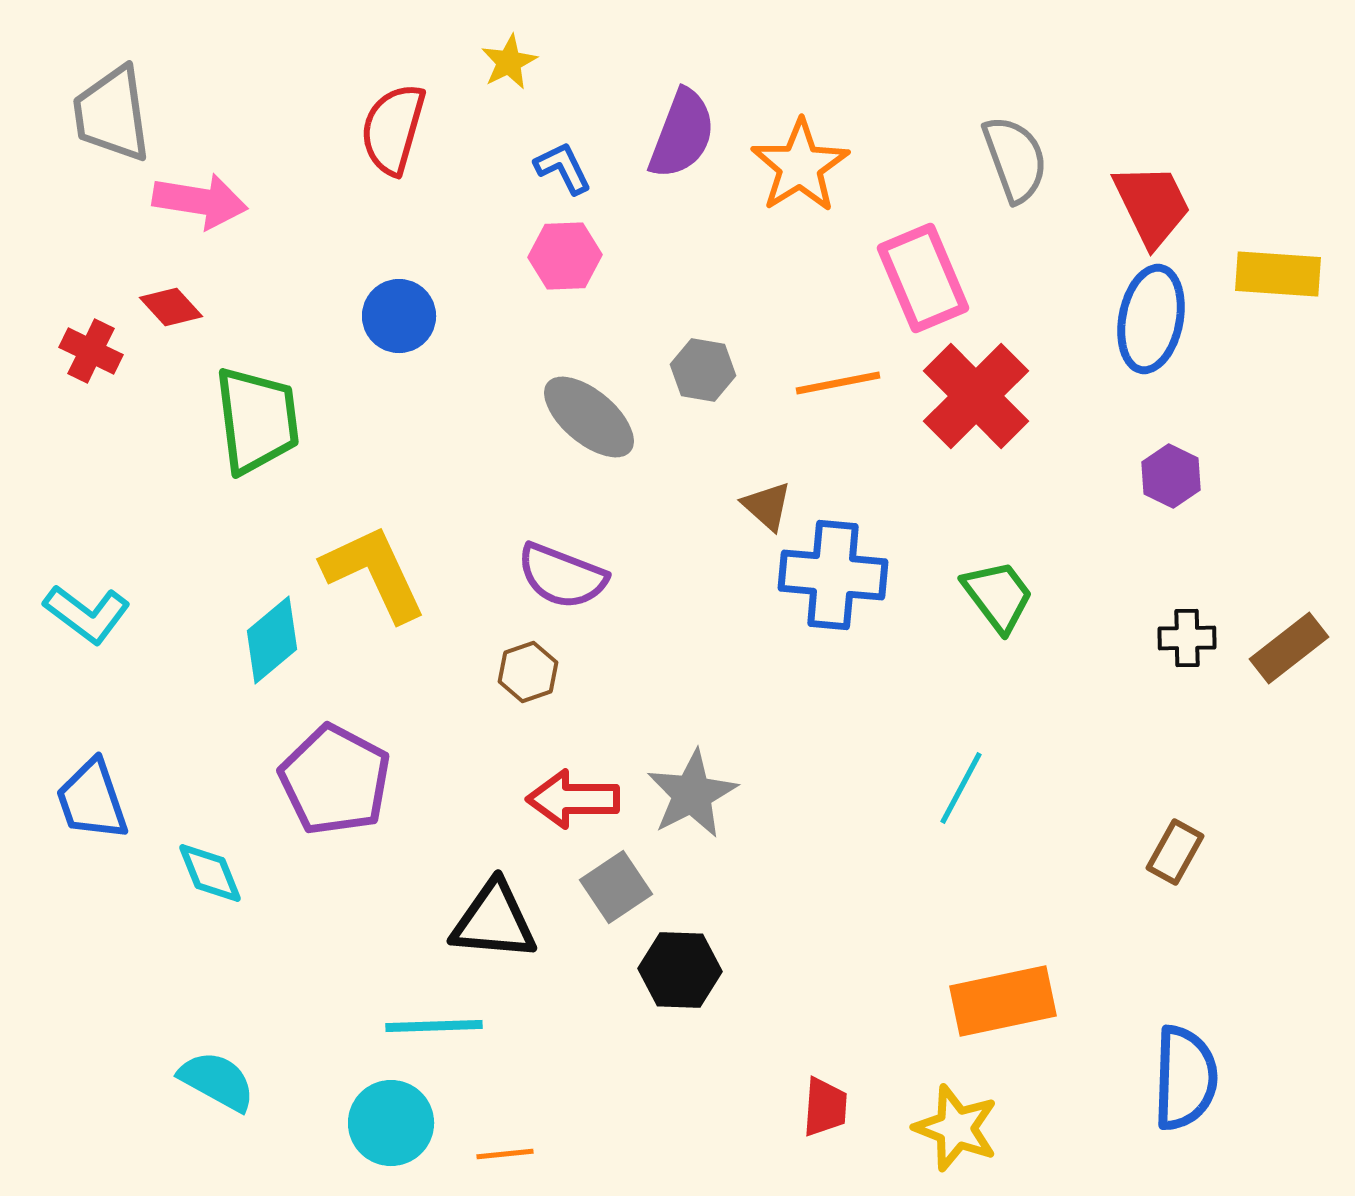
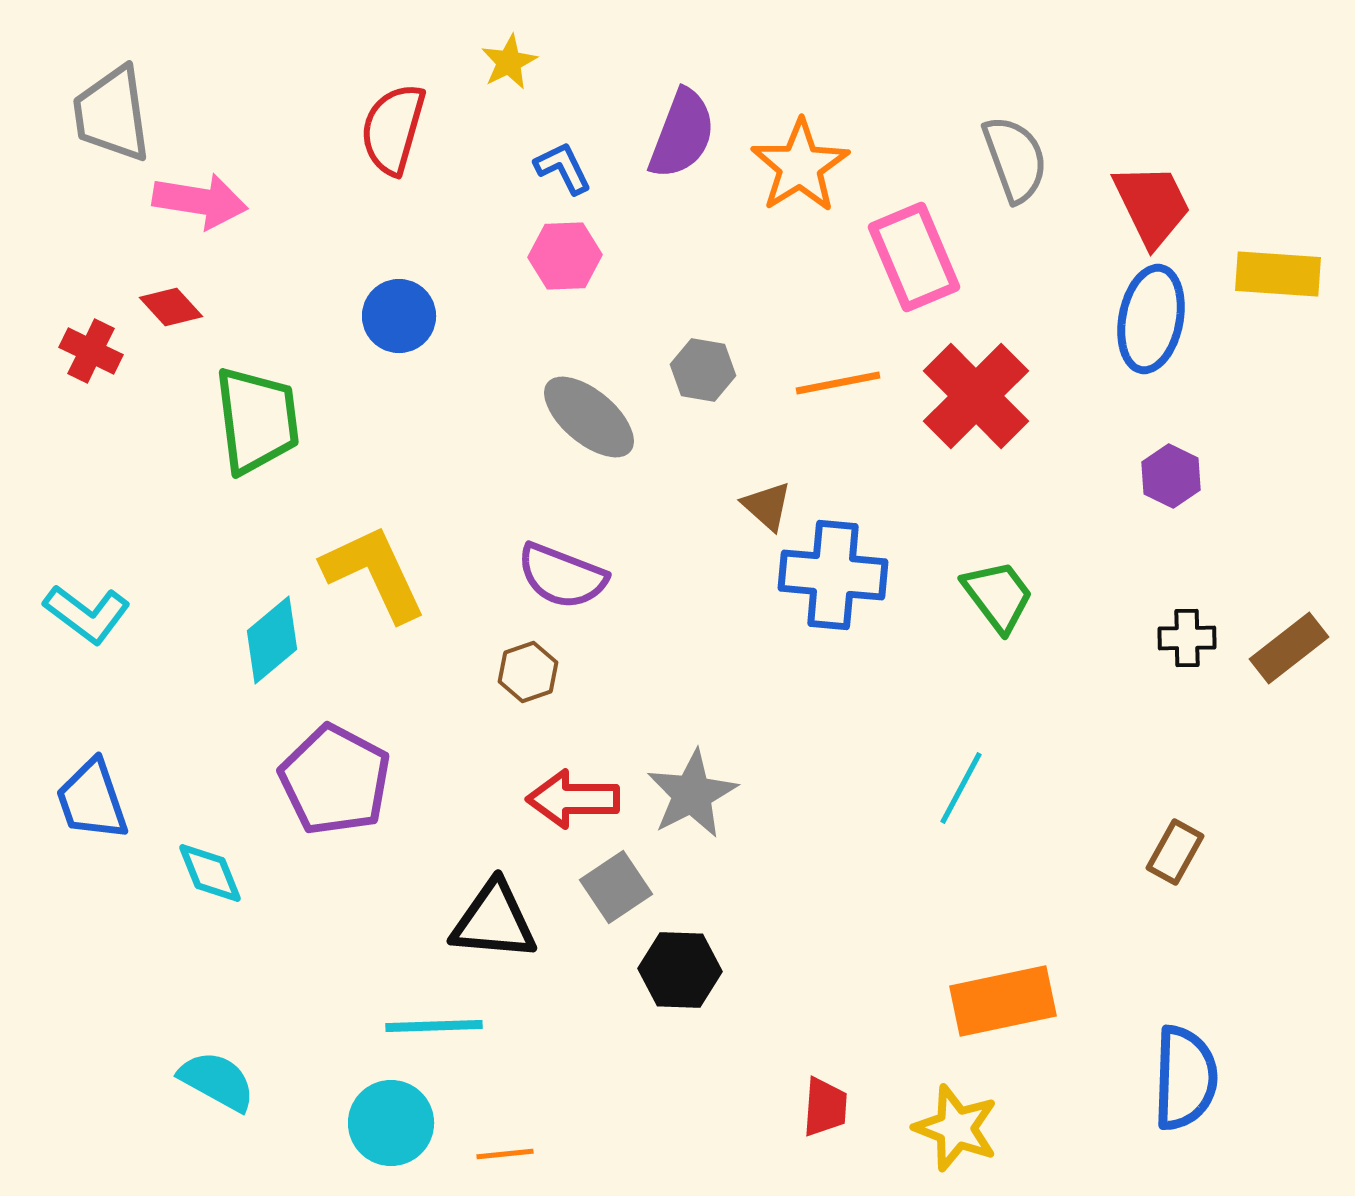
pink rectangle at (923, 278): moved 9 px left, 21 px up
